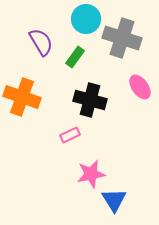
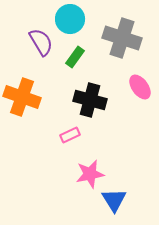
cyan circle: moved 16 px left
pink star: moved 1 px left
